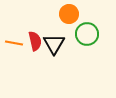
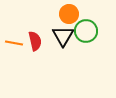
green circle: moved 1 px left, 3 px up
black triangle: moved 9 px right, 8 px up
